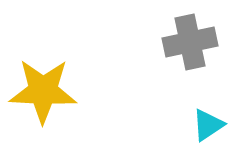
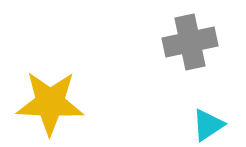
yellow star: moved 7 px right, 12 px down
